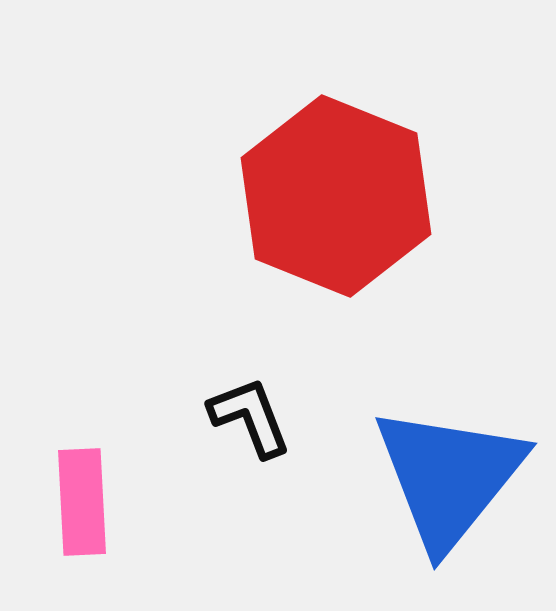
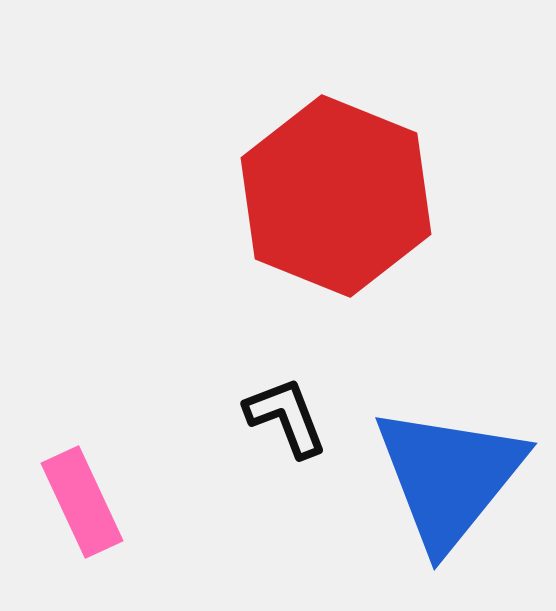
black L-shape: moved 36 px right
pink rectangle: rotated 22 degrees counterclockwise
